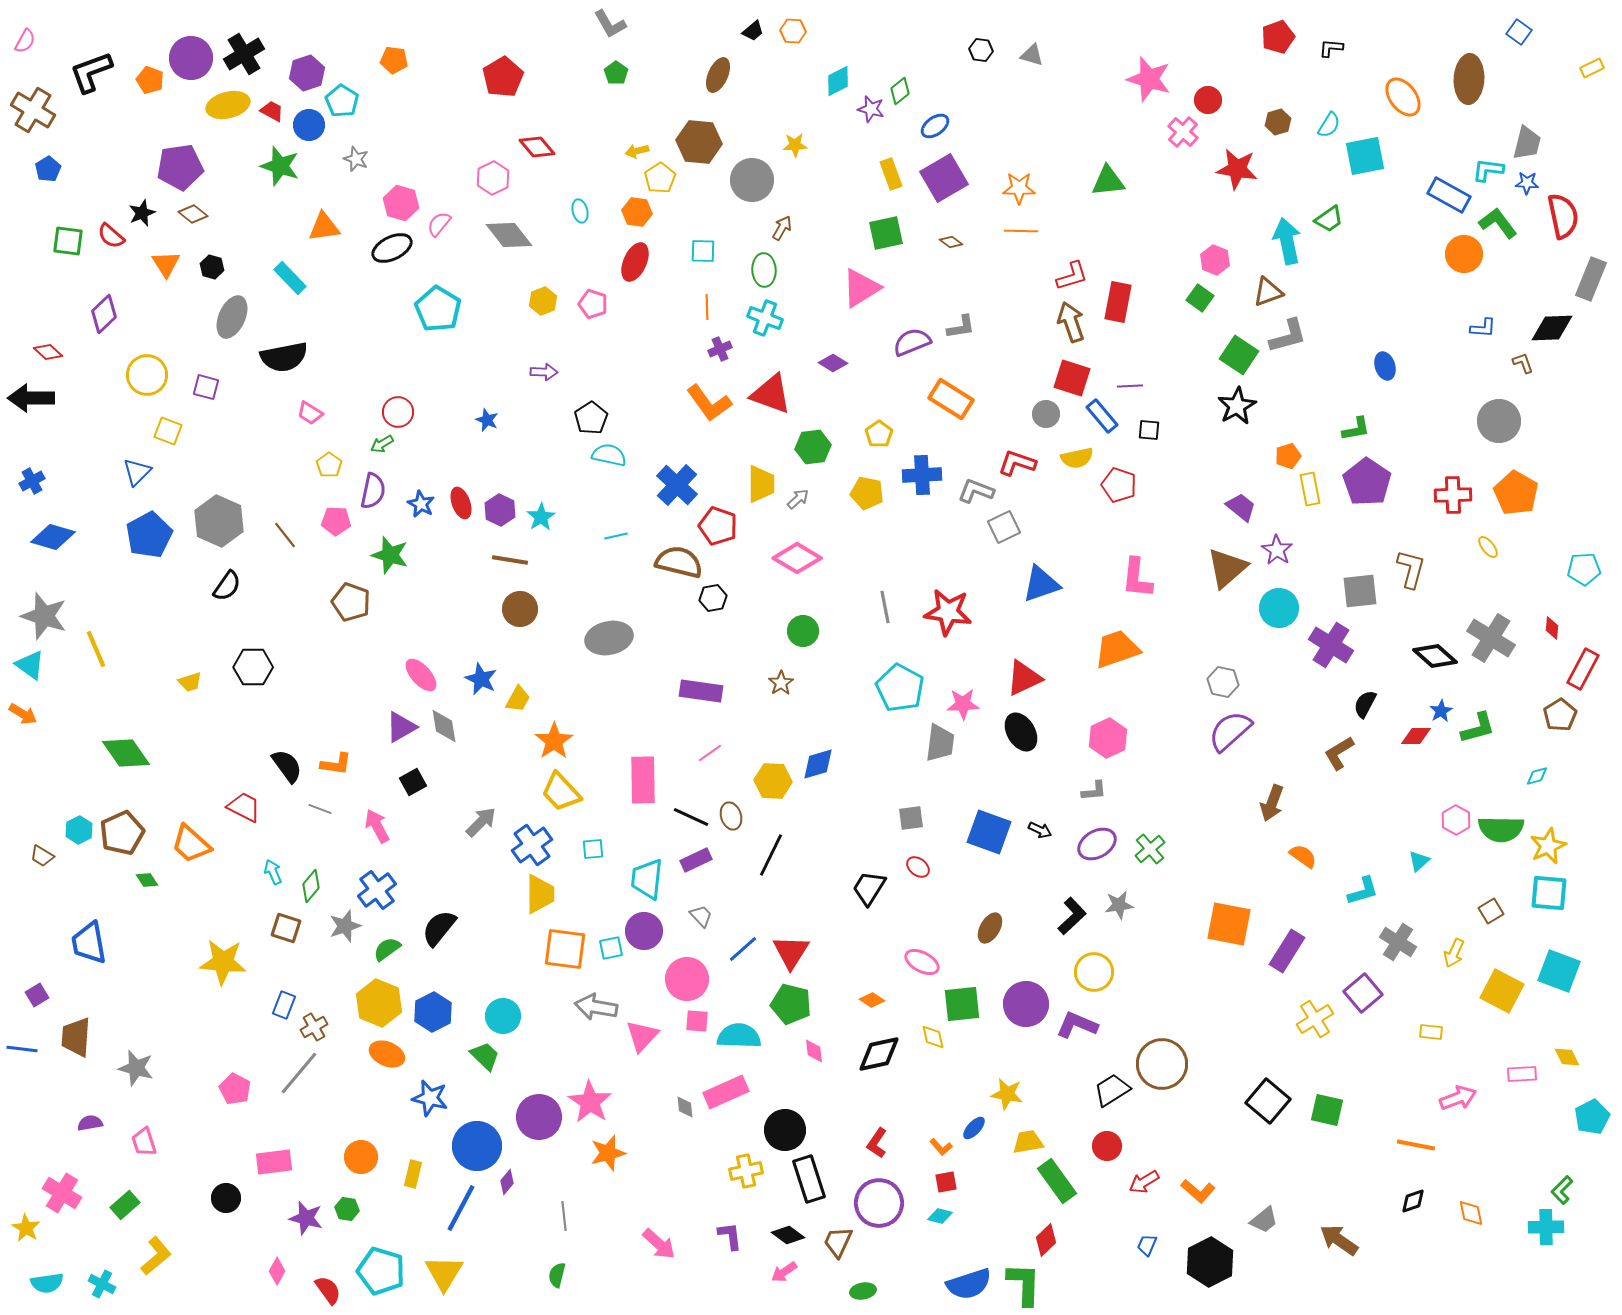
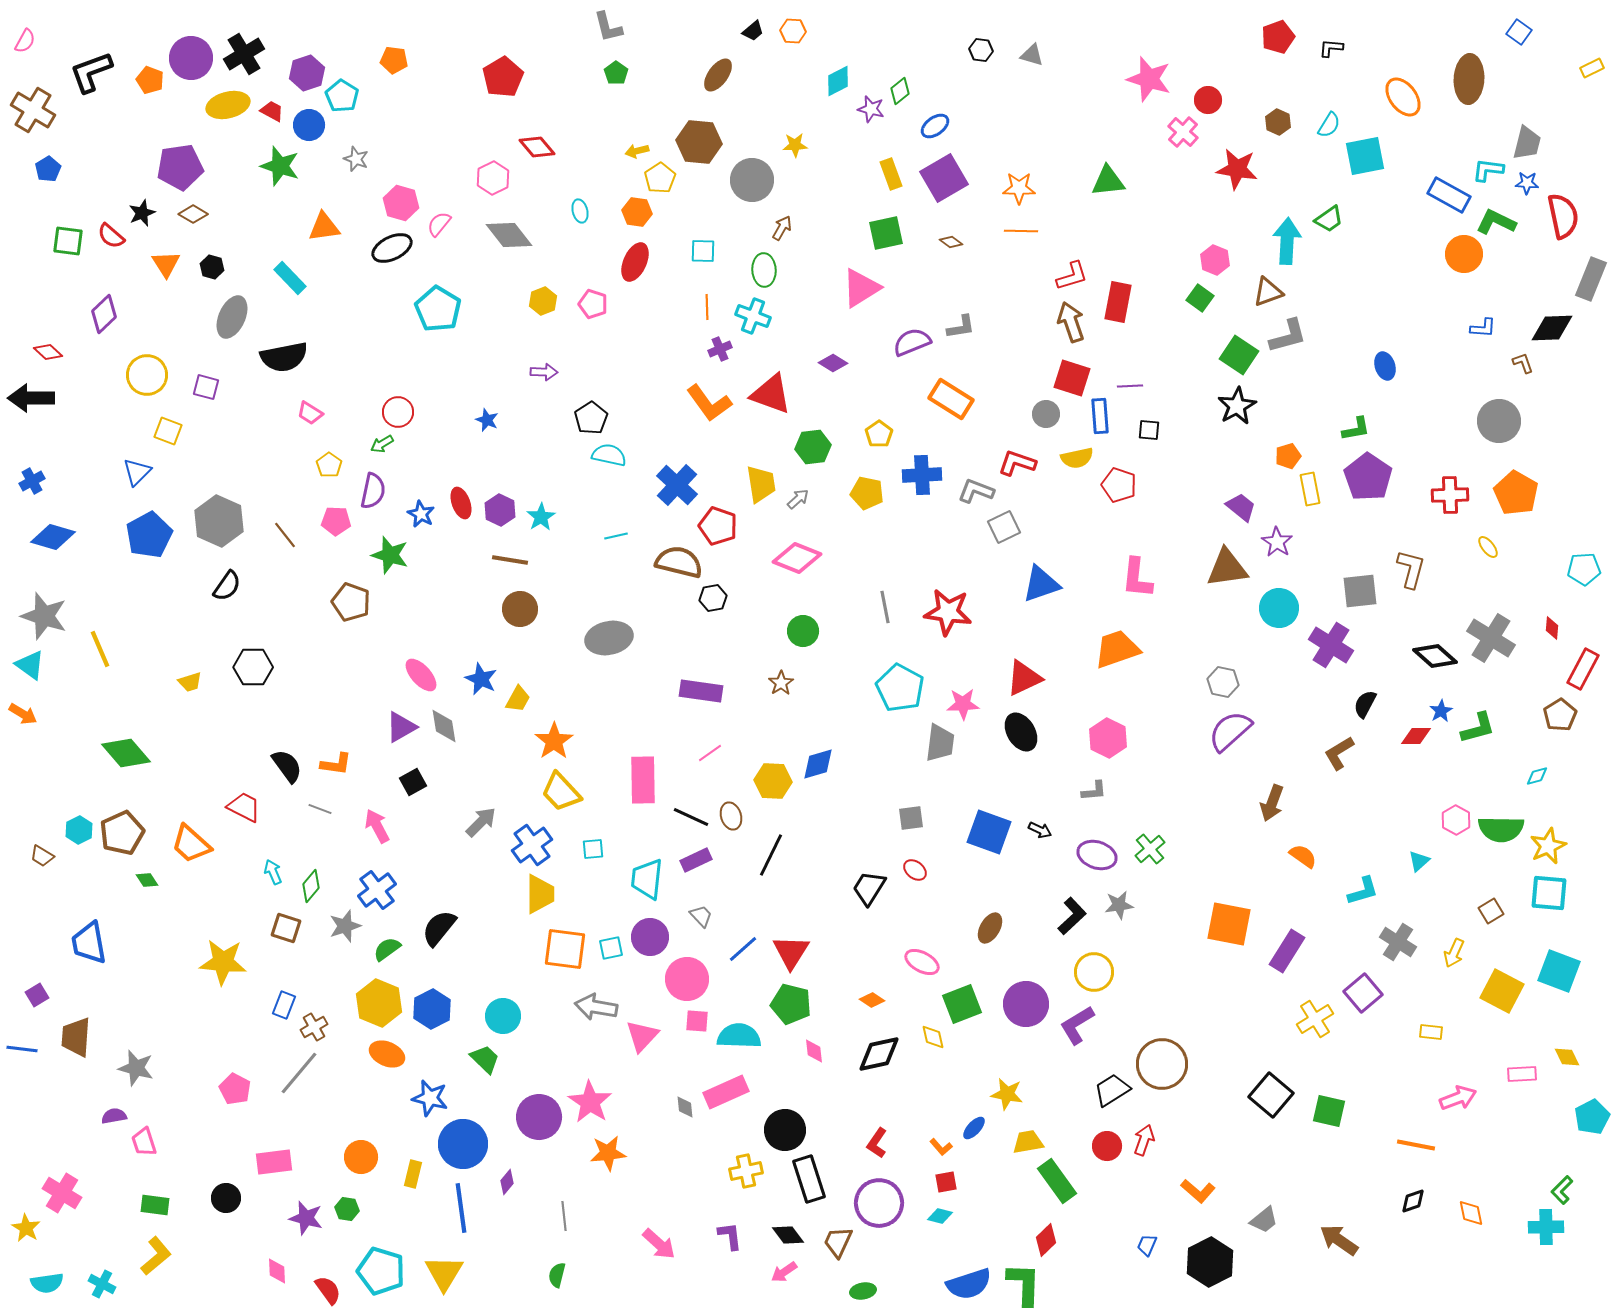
gray L-shape at (610, 24): moved 2 px left, 3 px down; rotated 16 degrees clockwise
brown ellipse at (718, 75): rotated 12 degrees clockwise
cyan pentagon at (342, 101): moved 5 px up
brown hexagon at (1278, 122): rotated 20 degrees counterclockwise
brown diamond at (193, 214): rotated 8 degrees counterclockwise
green L-shape at (1498, 223): moved 2 px left, 1 px up; rotated 27 degrees counterclockwise
cyan arrow at (1287, 241): rotated 15 degrees clockwise
cyan cross at (765, 318): moved 12 px left, 2 px up
blue rectangle at (1102, 416): moved 2 px left; rotated 36 degrees clockwise
purple pentagon at (1367, 482): moved 1 px right, 5 px up
yellow trapezoid at (761, 484): rotated 9 degrees counterclockwise
red cross at (1453, 495): moved 3 px left
blue star at (421, 504): moved 10 px down
purple star at (1277, 550): moved 8 px up
pink diamond at (797, 558): rotated 9 degrees counterclockwise
brown triangle at (1227, 568): rotated 33 degrees clockwise
yellow line at (96, 649): moved 4 px right
pink hexagon at (1108, 738): rotated 9 degrees counterclockwise
green diamond at (126, 753): rotated 6 degrees counterclockwise
purple ellipse at (1097, 844): moved 11 px down; rotated 48 degrees clockwise
red ellipse at (918, 867): moved 3 px left, 3 px down
purple circle at (644, 931): moved 6 px right, 6 px down
green square at (962, 1004): rotated 15 degrees counterclockwise
blue hexagon at (433, 1012): moved 1 px left, 3 px up
purple L-shape at (1077, 1025): rotated 54 degrees counterclockwise
green trapezoid at (485, 1056): moved 3 px down
black square at (1268, 1101): moved 3 px right, 6 px up
green square at (1327, 1110): moved 2 px right, 1 px down
purple semicircle at (90, 1123): moved 24 px right, 7 px up
blue circle at (477, 1146): moved 14 px left, 2 px up
orange star at (608, 1153): rotated 9 degrees clockwise
red arrow at (1144, 1182): moved 42 px up; rotated 140 degrees clockwise
green rectangle at (125, 1205): moved 30 px right; rotated 48 degrees clockwise
blue line at (461, 1208): rotated 36 degrees counterclockwise
black diamond at (788, 1235): rotated 16 degrees clockwise
pink diamond at (277, 1271): rotated 32 degrees counterclockwise
